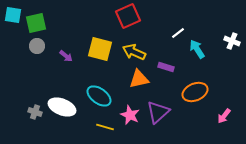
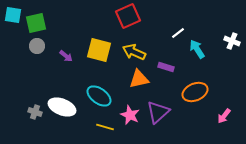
yellow square: moved 1 px left, 1 px down
